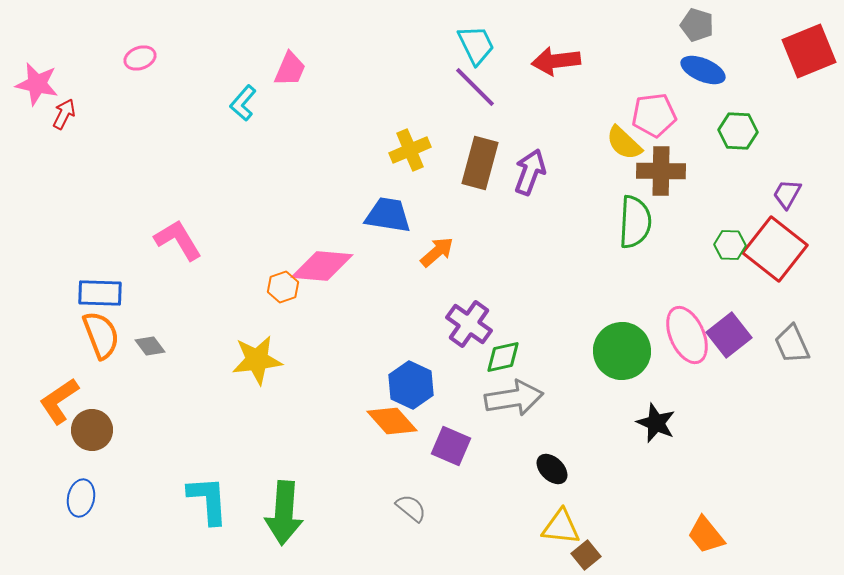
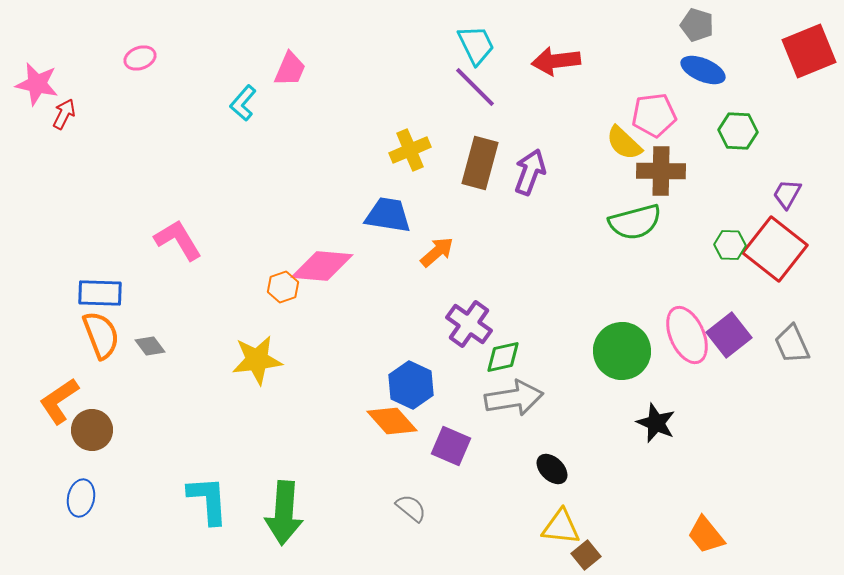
green semicircle at (635, 222): rotated 72 degrees clockwise
